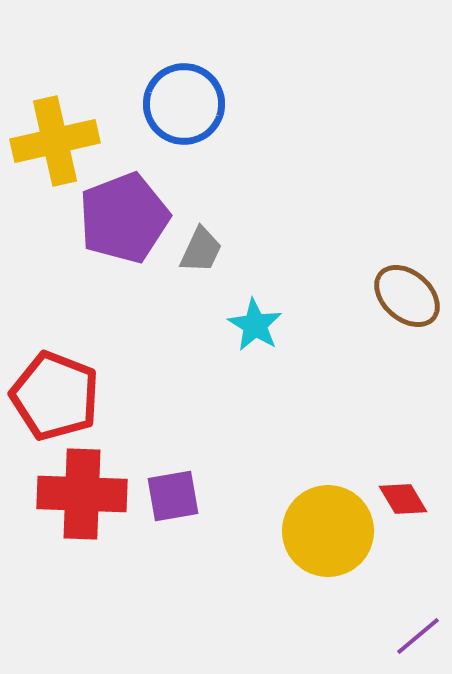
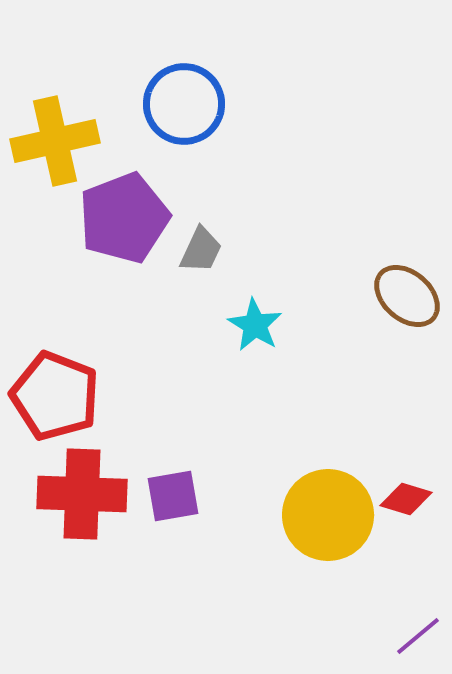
red diamond: moved 3 px right; rotated 42 degrees counterclockwise
yellow circle: moved 16 px up
